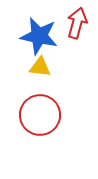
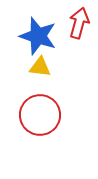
red arrow: moved 2 px right
blue star: moved 1 px left; rotated 6 degrees clockwise
